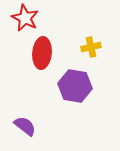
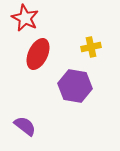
red ellipse: moved 4 px left, 1 px down; rotated 20 degrees clockwise
